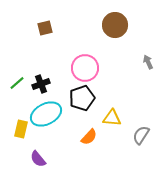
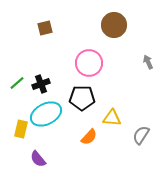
brown circle: moved 1 px left
pink circle: moved 4 px right, 5 px up
black pentagon: rotated 20 degrees clockwise
